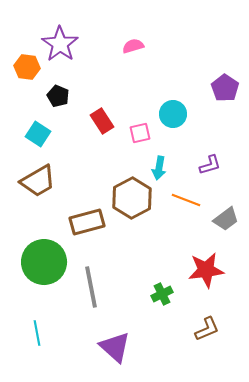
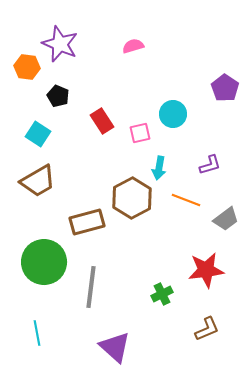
purple star: rotated 12 degrees counterclockwise
gray line: rotated 18 degrees clockwise
